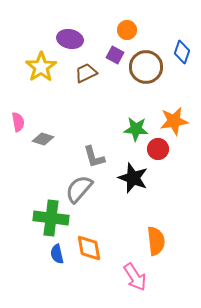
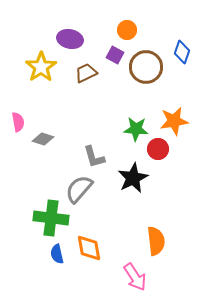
black star: rotated 24 degrees clockwise
